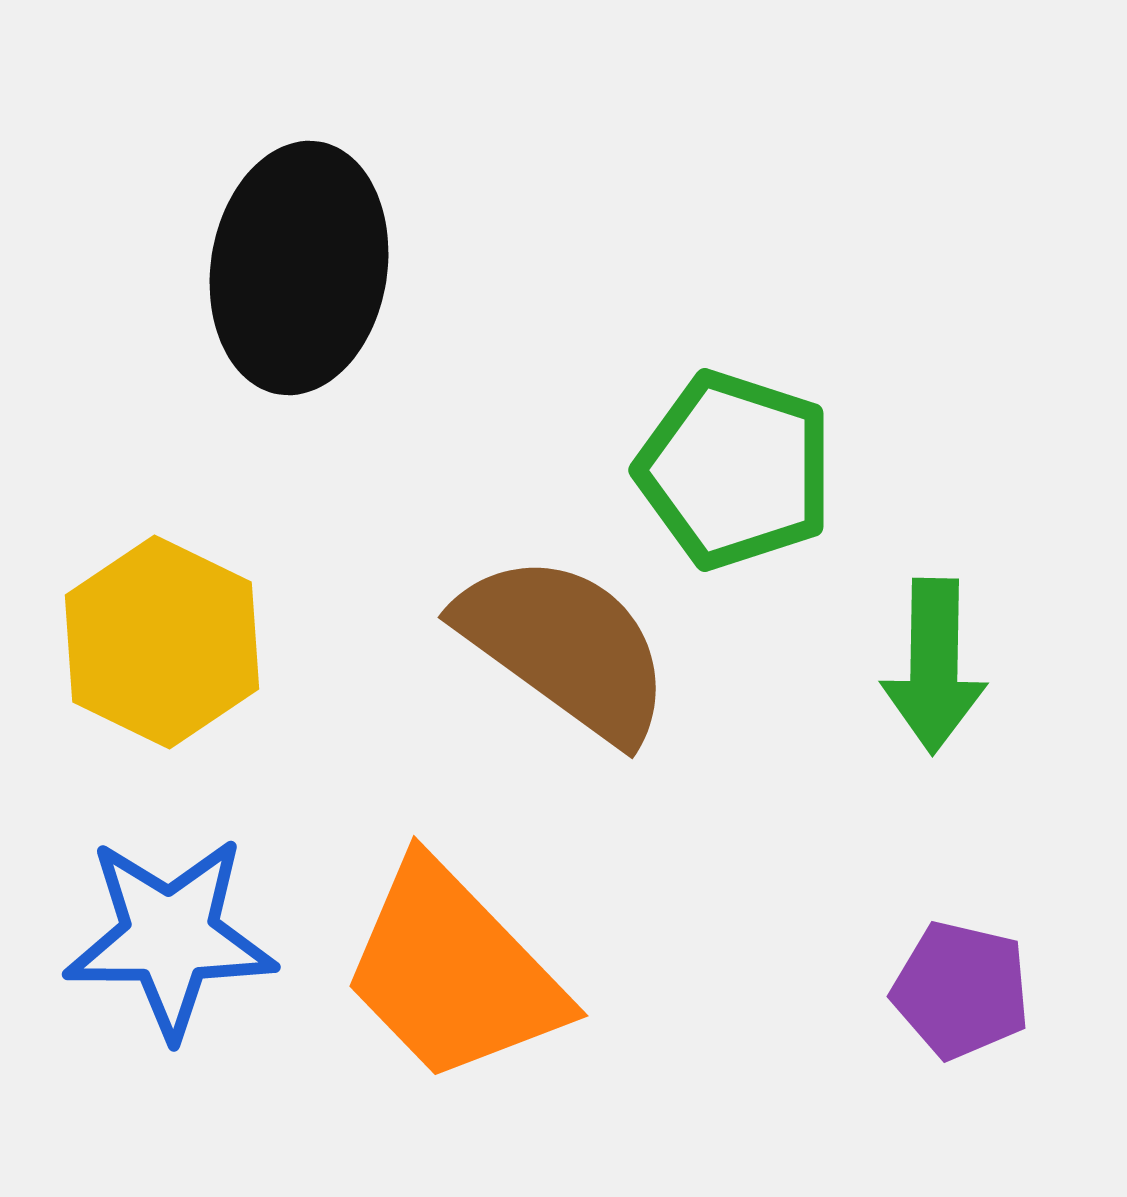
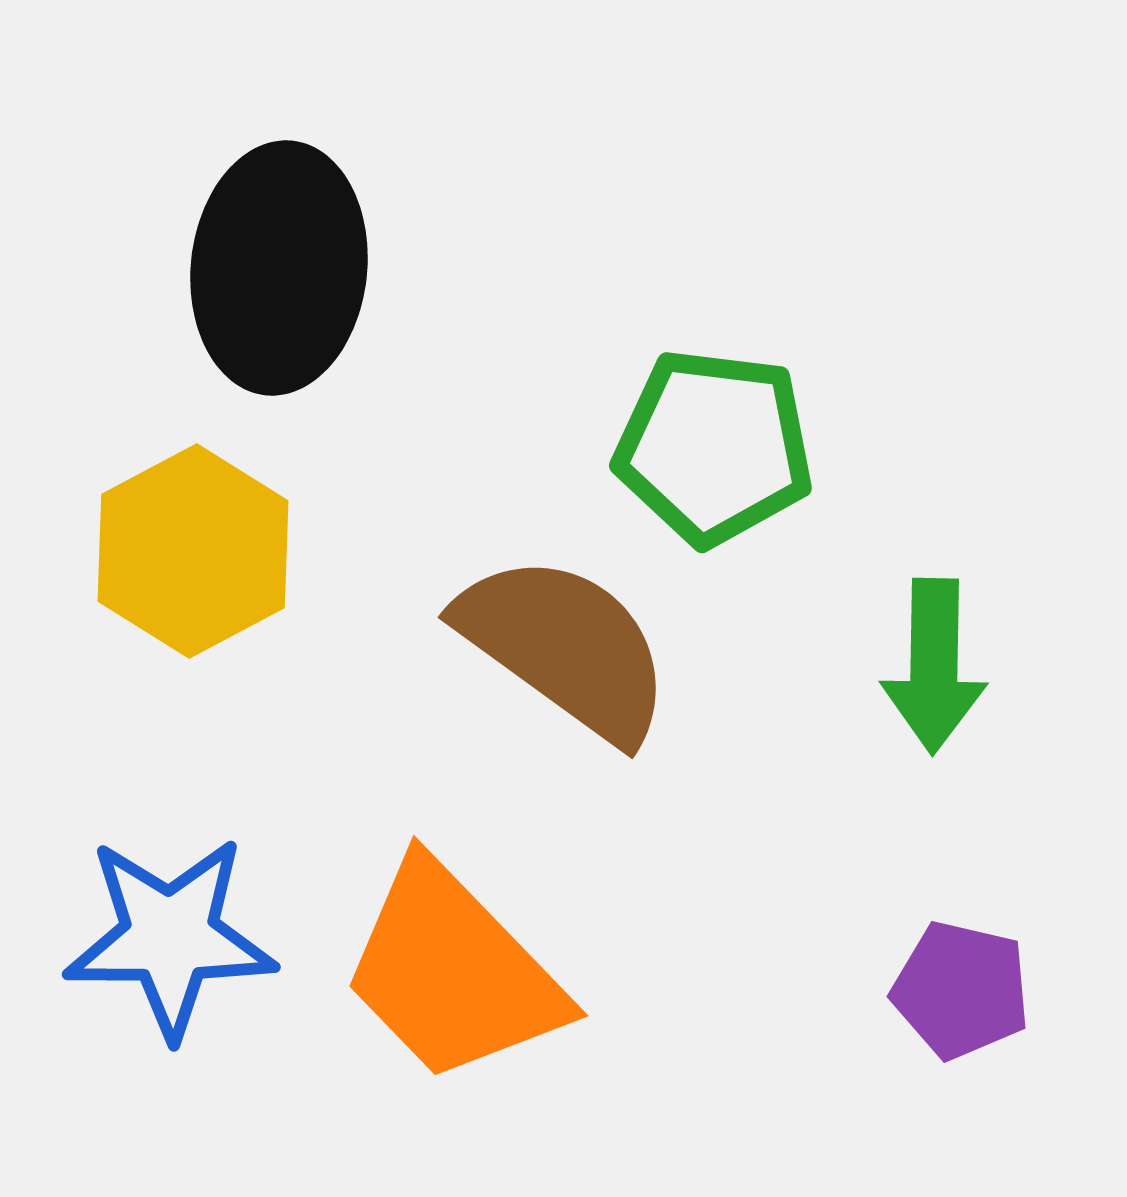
black ellipse: moved 20 px left; rotated 3 degrees counterclockwise
green pentagon: moved 21 px left, 23 px up; rotated 11 degrees counterclockwise
yellow hexagon: moved 31 px right, 91 px up; rotated 6 degrees clockwise
